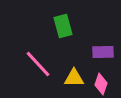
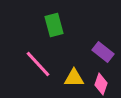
green rectangle: moved 9 px left, 1 px up
purple rectangle: rotated 40 degrees clockwise
